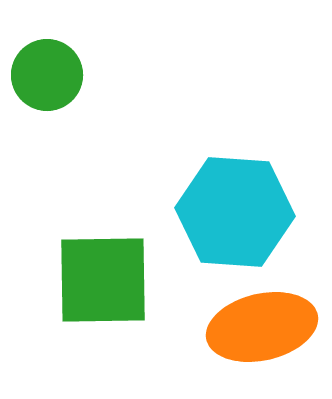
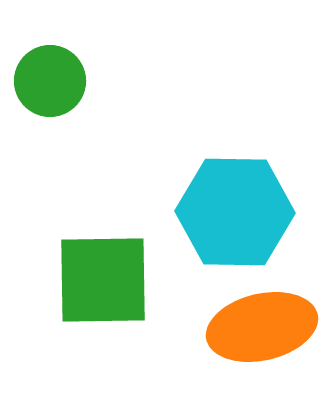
green circle: moved 3 px right, 6 px down
cyan hexagon: rotated 3 degrees counterclockwise
